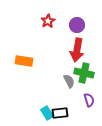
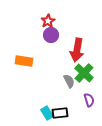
purple circle: moved 26 px left, 10 px down
green cross: rotated 30 degrees clockwise
